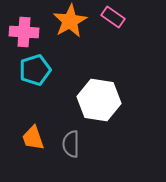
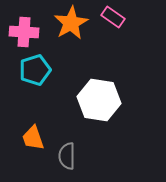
orange star: moved 1 px right, 2 px down
gray semicircle: moved 4 px left, 12 px down
